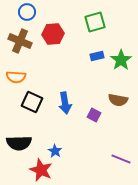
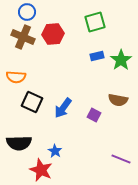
brown cross: moved 3 px right, 4 px up
blue arrow: moved 2 px left, 5 px down; rotated 45 degrees clockwise
